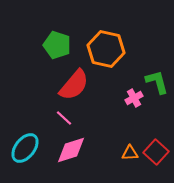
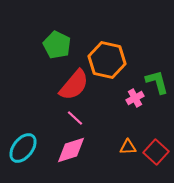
green pentagon: rotated 8 degrees clockwise
orange hexagon: moved 1 px right, 11 px down
pink cross: moved 1 px right
pink line: moved 11 px right
cyan ellipse: moved 2 px left
orange triangle: moved 2 px left, 6 px up
